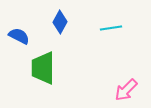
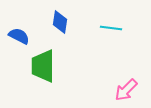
blue diamond: rotated 20 degrees counterclockwise
cyan line: rotated 15 degrees clockwise
green trapezoid: moved 2 px up
